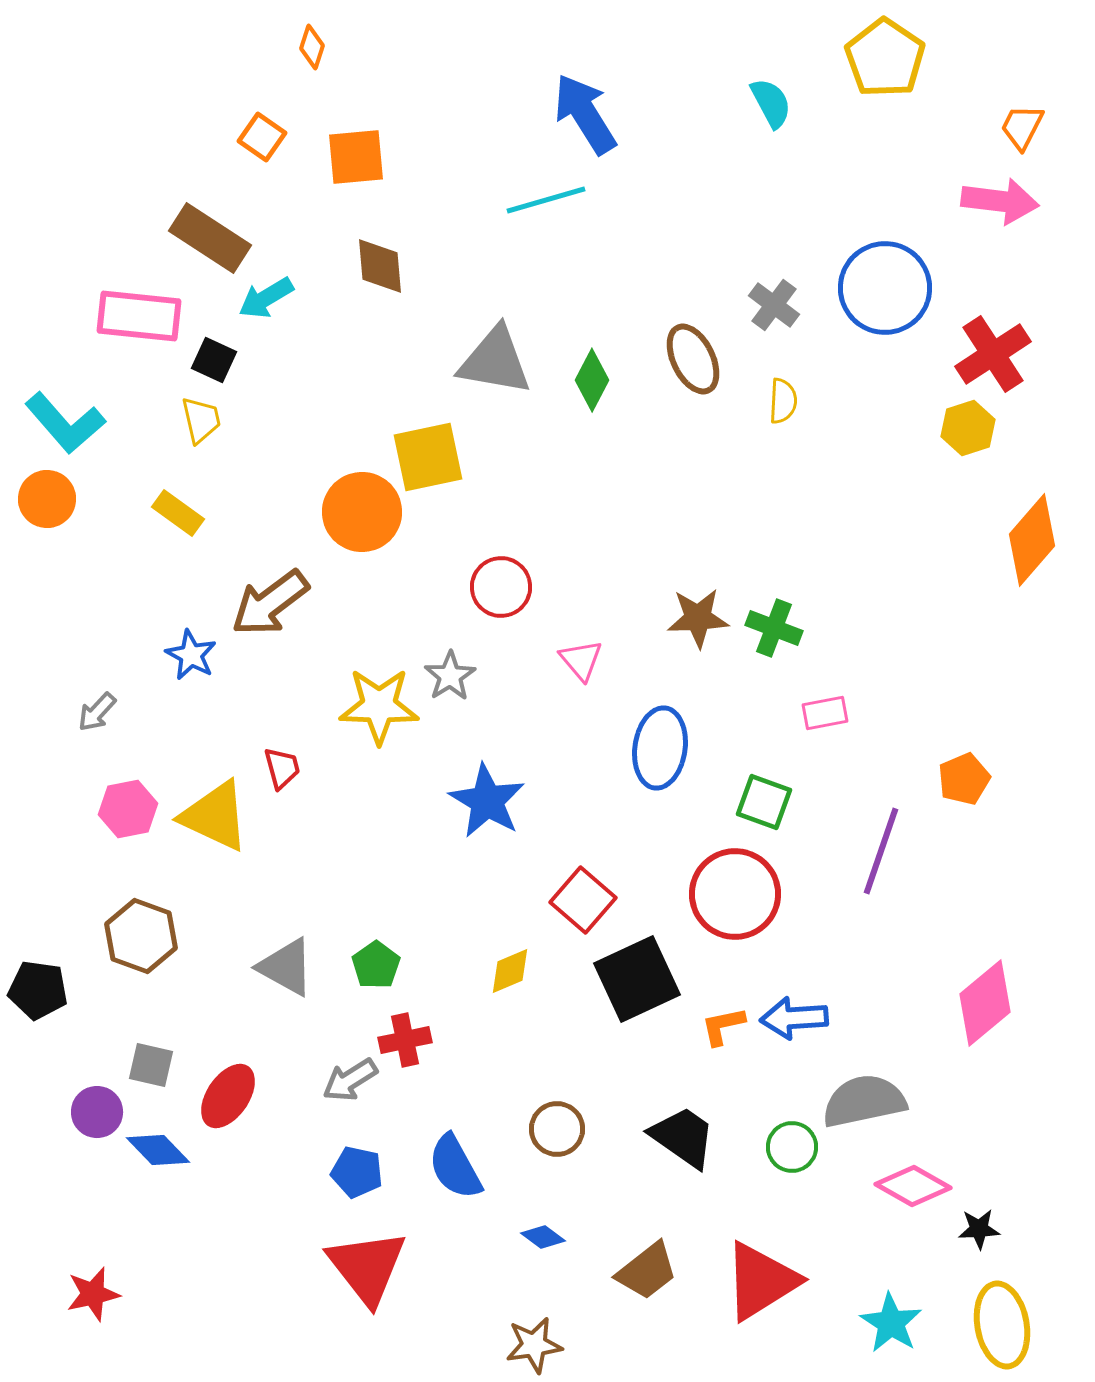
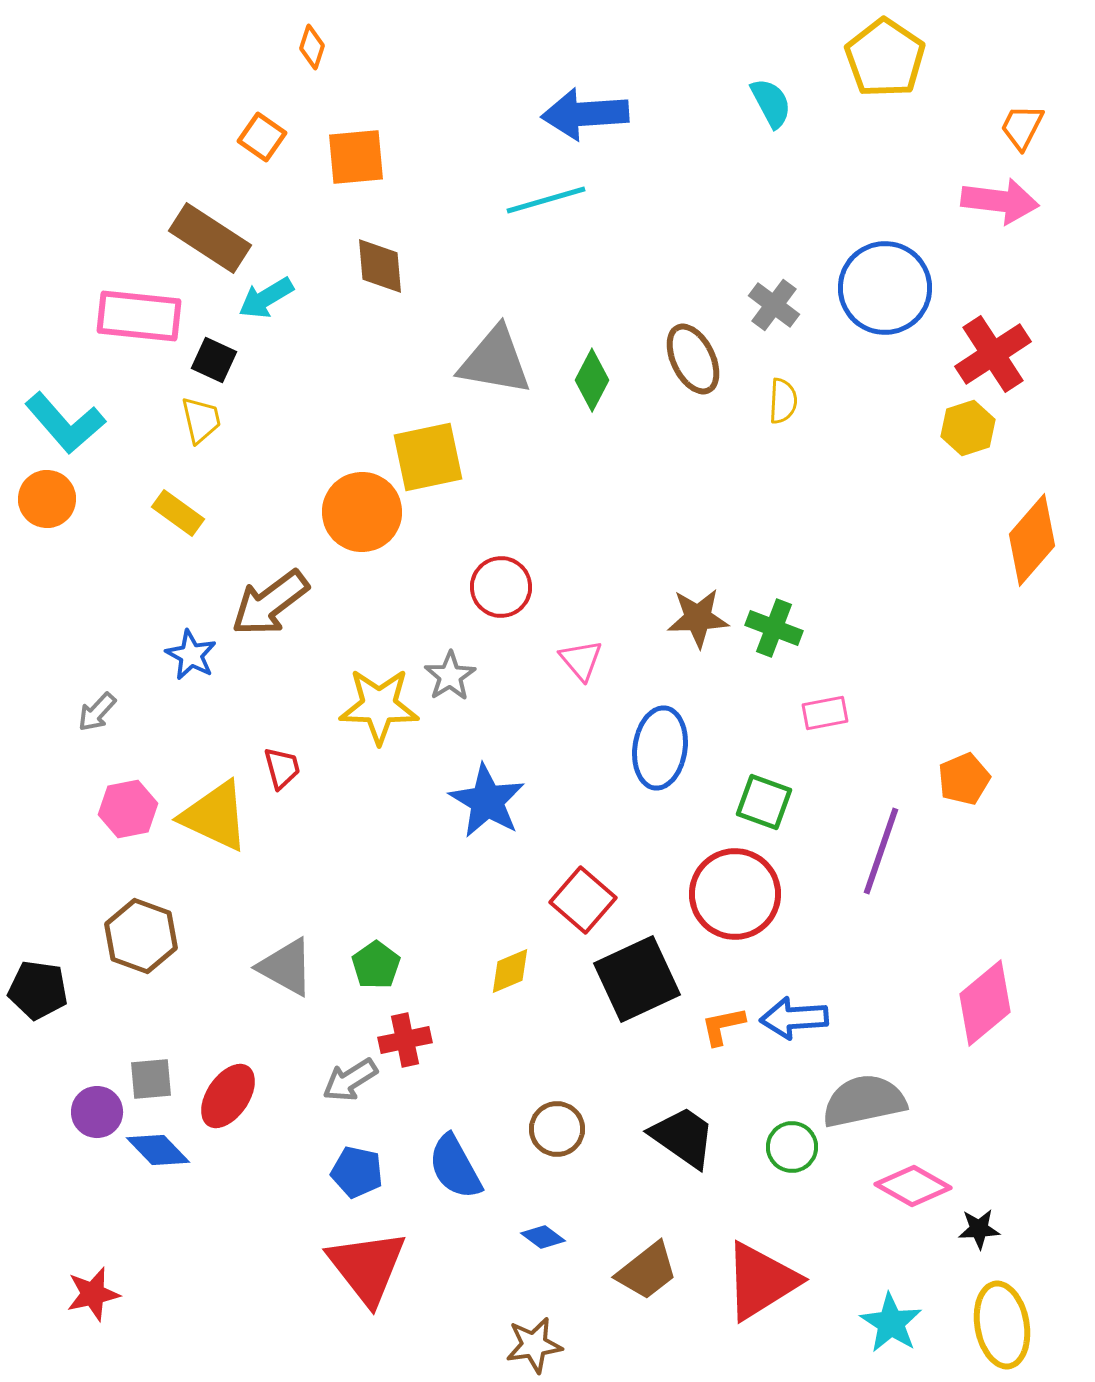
blue arrow at (585, 114): rotated 62 degrees counterclockwise
gray square at (151, 1065): moved 14 px down; rotated 18 degrees counterclockwise
